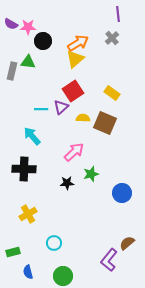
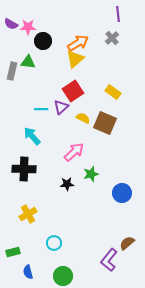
yellow rectangle: moved 1 px right, 1 px up
yellow semicircle: rotated 24 degrees clockwise
black star: moved 1 px down
